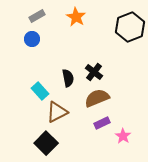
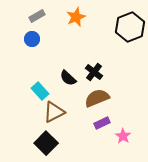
orange star: rotated 18 degrees clockwise
black semicircle: rotated 144 degrees clockwise
brown triangle: moved 3 px left
